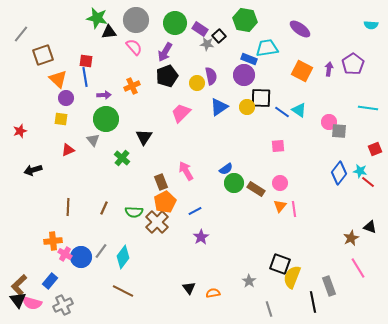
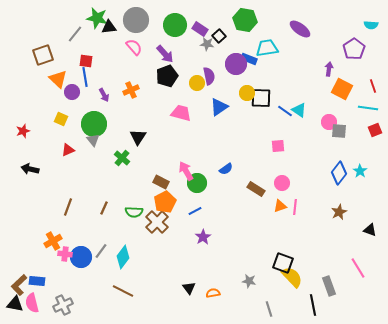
green circle at (175, 23): moved 2 px down
black triangle at (109, 32): moved 5 px up
gray line at (21, 34): moved 54 px right
purple arrow at (165, 52): moved 2 px down; rotated 72 degrees counterclockwise
purple pentagon at (353, 64): moved 1 px right, 15 px up
orange square at (302, 71): moved 40 px right, 18 px down
purple circle at (244, 75): moved 8 px left, 11 px up
purple semicircle at (211, 76): moved 2 px left
orange cross at (132, 86): moved 1 px left, 4 px down
purple arrow at (104, 95): rotated 64 degrees clockwise
purple circle at (66, 98): moved 6 px right, 6 px up
yellow circle at (247, 107): moved 14 px up
blue line at (282, 112): moved 3 px right, 1 px up
pink trapezoid at (181, 113): rotated 60 degrees clockwise
yellow square at (61, 119): rotated 16 degrees clockwise
green circle at (106, 119): moved 12 px left, 5 px down
red star at (20, 131): moved 3 px right
black triangle at (144, 137): moved 6 px left
red square at (375, 149): moved 19 px up
black arrow at (33, 170): moved 3 px left, 1 px up; rotated 30 degrees clockwise
cyan star at (360, 171): rotated 24 degrees clockwise
brown rectangle at (161, 182): rotated 42 degrees counterclockwise
red line at (368, 182): moved 5 px right, 96 px up; rotated 32 degrees clockwise
green circle at (234, 183): moved 37 px left
pink circle at (280, 183): moved 2 px right
orange triangle at (280, 206): rotated 32 degrees clockwise
brown line at (68, 207): rotated 18 degrees clockwise
pink line at (294, 209): moved 1 px right, 2 px up; rotated 14 degrees clockwise
black triangle at (370, 227): moved 3 px down
purple star at (201, 237): moved 2 px right
brown star at (351, 238): moved 12 px left, 26 px up
orange cross at (53, 241): rotated 24 degrees counterclockwise
pink cross at (65, 254): rotated 24 degrees counterclockwise
black square at (280, 264): moved 3 px right, 1 px up
yellow semicircle at (292, 277): rotated 115 degrees clockwise
blue rectangle at (50, 281): moved 13 px left; rotated 56 degrees clockwise
gray star at (249, 281): rotated 24 degrees counterclockwise
black triangle at (18, 300): moved 3 px left, 4 px down; rotated 42 degrees counterclockwise
black line at (313, 302): moved 3 px down
pink semicircle at (32, 303): rotated 60 degrees clockwise
